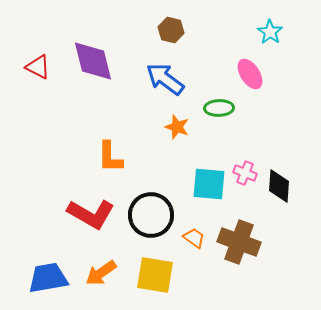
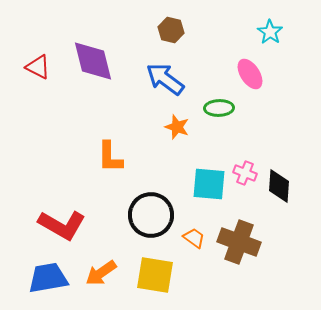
red L-shape: moved 29 px left, 11 px down
